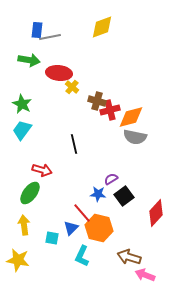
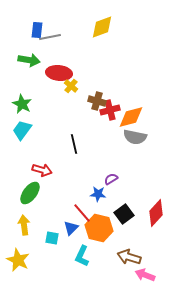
yellow cross: moved 1 px left, 1 px up
black square: moved 18 px down
yellow star: rotated 15 degrees clockwise
